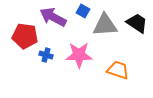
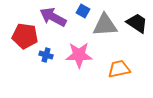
orange trapezoid: moved 1 px right, 1 px up; rotated 30 degrees counterclockwise
